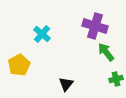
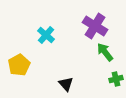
purple cross: rotated 15 degrees clockwise
cyan cross: moved 4 px right, 1 px down
green arrow: moved 1 px left
black triangle: rotated 21 degrees counterclockwise
